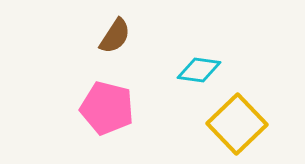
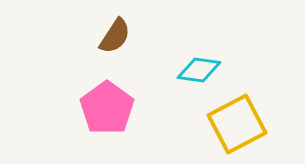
pink pentagon: rotated 22 degrees clockwise
yellow square: rotated 16 degrees clockwise
